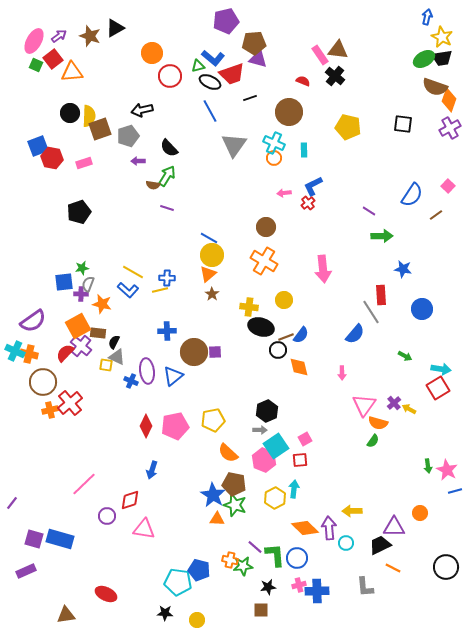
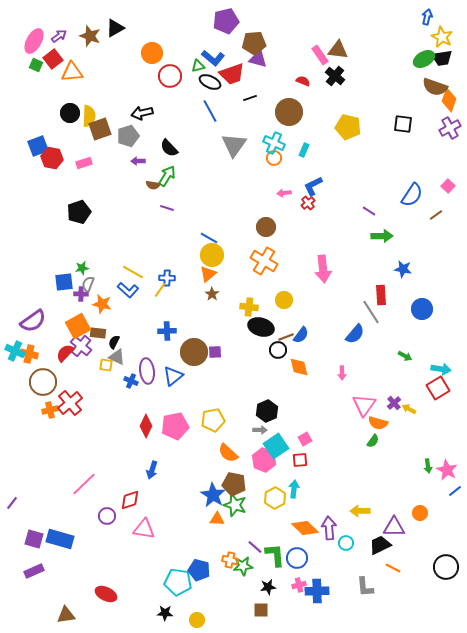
black arrow at (142, 110): moved 3 px down
cyan rectangle at (304, 150): rotated 24 degrees clockwise
yellow line at (160, 290): rotated 42 degrees counterclockwise
blue line at (455, 491): rotated 24 degrees counterclockwise
yellow arrow at (352, 511): moved 8 px right
purple rectangle at (26, 571): moved 8 px right
